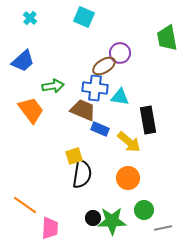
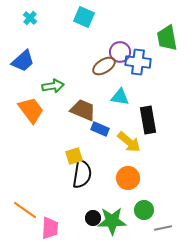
purple circle: moved 1 px up
blue cross: moved 43 px right, 26 px up
orange line: moved 5 px down
